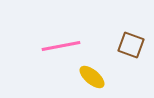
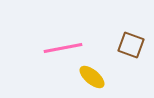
pink line: moved 2 px right, 2 px down
